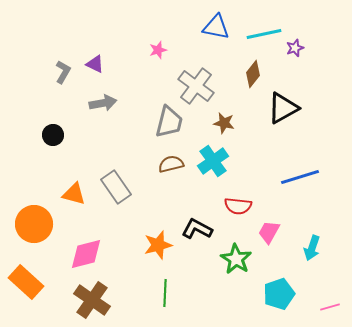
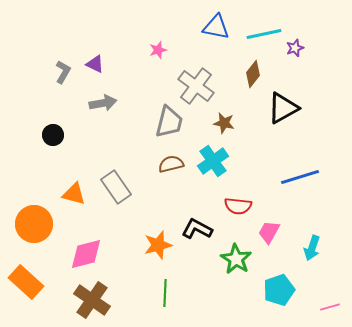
cyan pentagon: moved 4 px up
